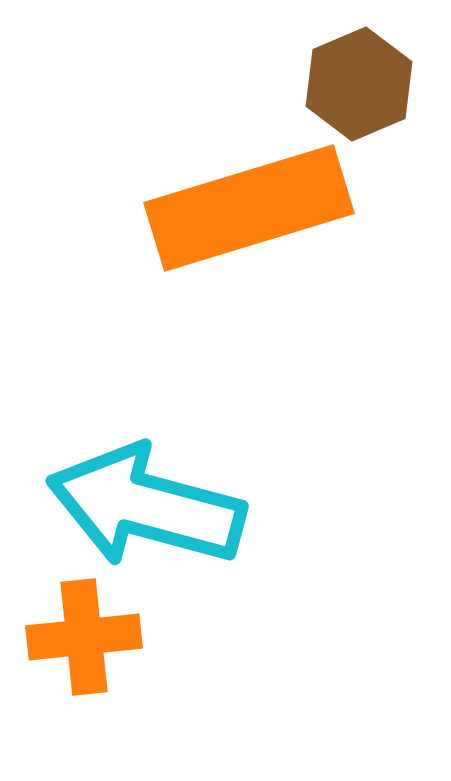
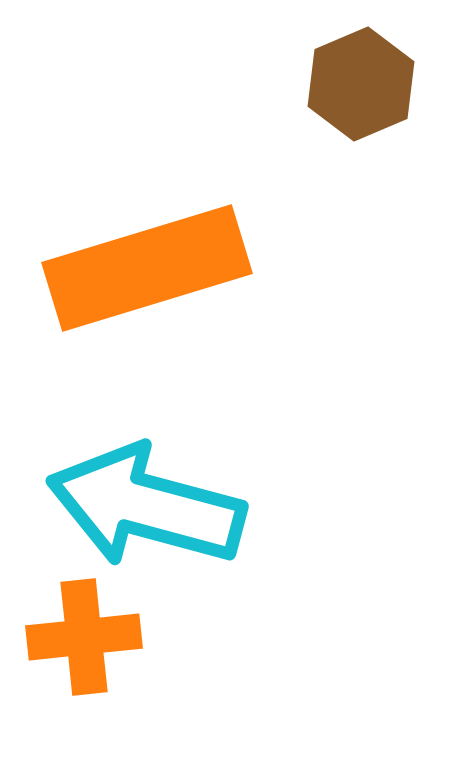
brown hexagon: moved 2 px right
orange rectangle: moved 102 px left, 60 px down
